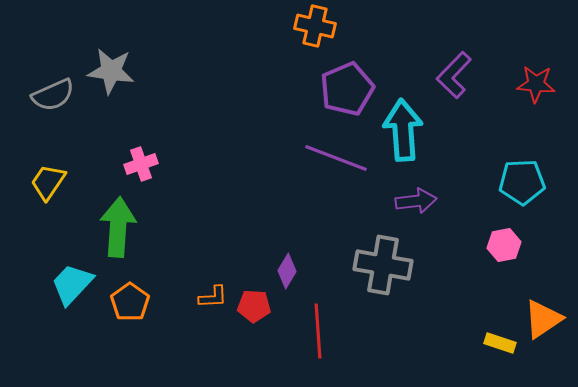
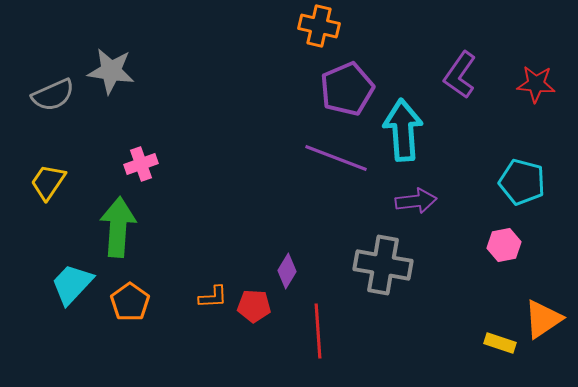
orange cross: moved 4 px right
purple L-shape: moved 6 px right; rotated 9 degrees counterclockwise
cyan pentagon: rotated 18 degrees clockwise
